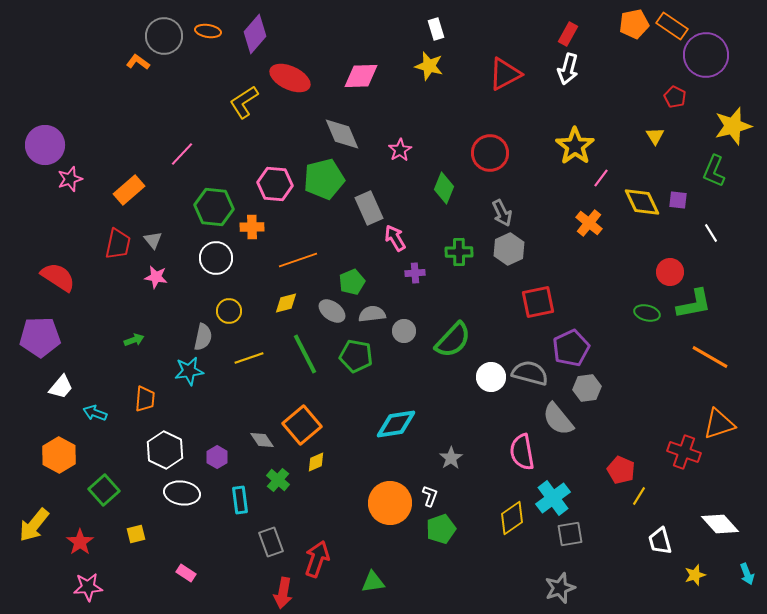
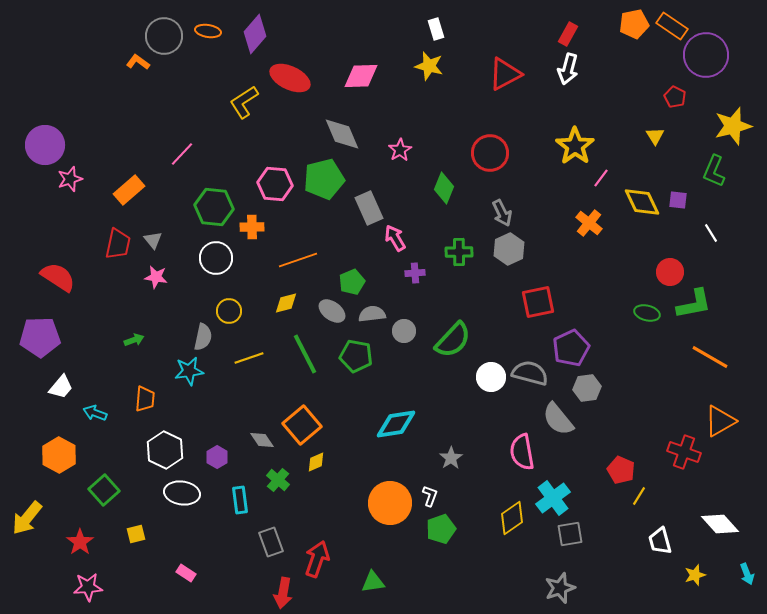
orange triangle at (719, 424): moved 1 px right, 3 px up; rotated 12 degrees counterclockwise
yellow arrow at (34, 525): moved 7 px left, 7 px up
